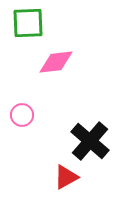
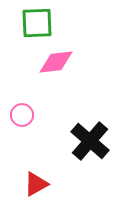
green square: moved 9 px right
red triangle: moved 30 px left, 7 px down
